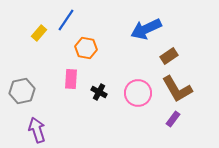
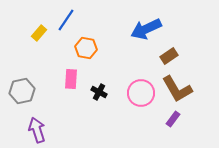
pink circle: moved 3 px right
